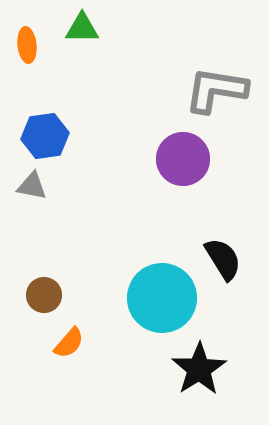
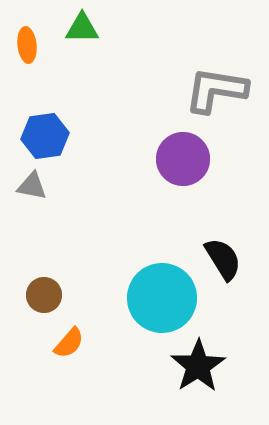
black star: moved 1 px left, 3 px up
